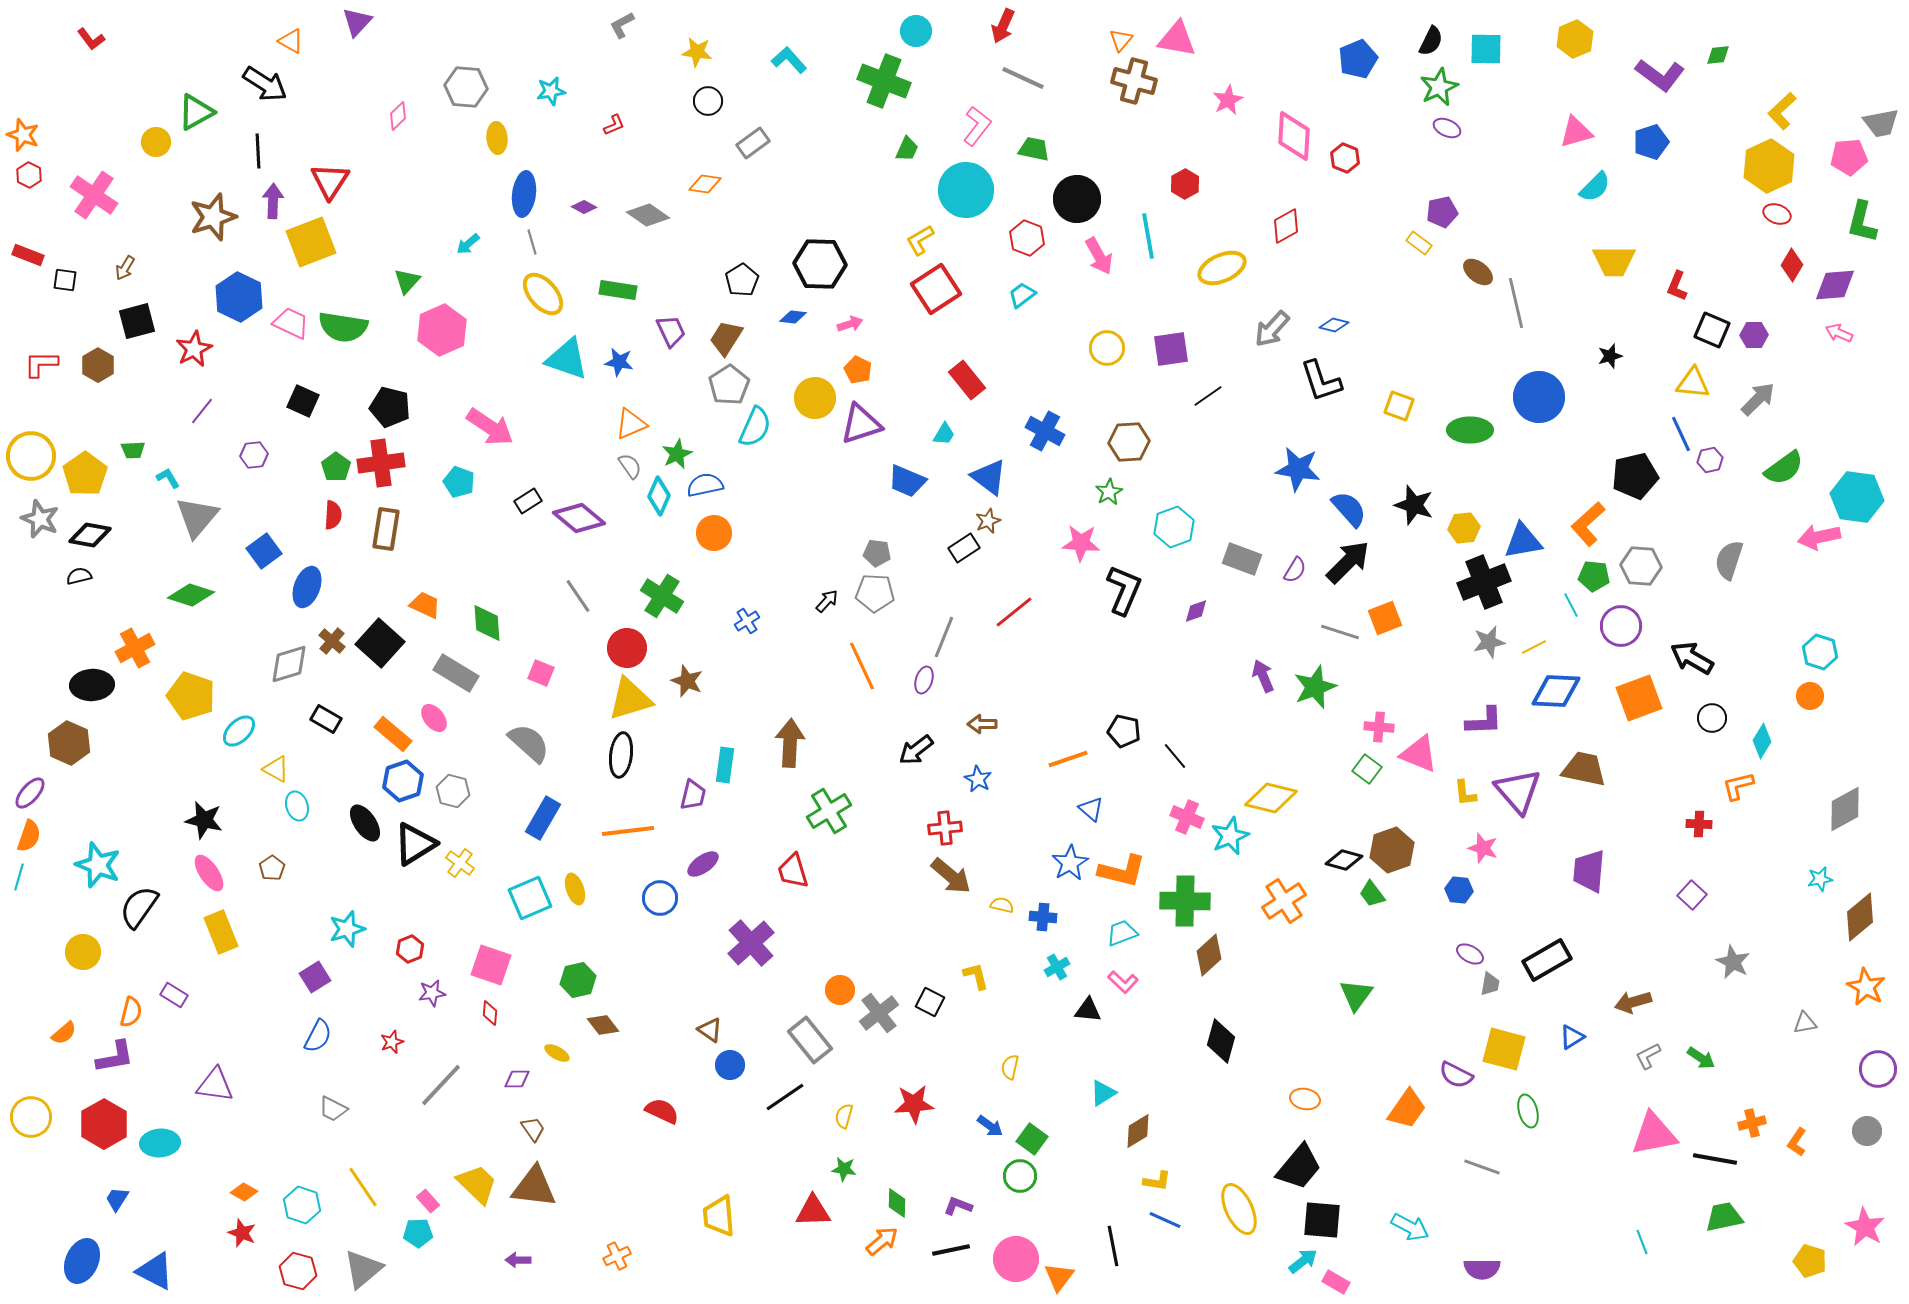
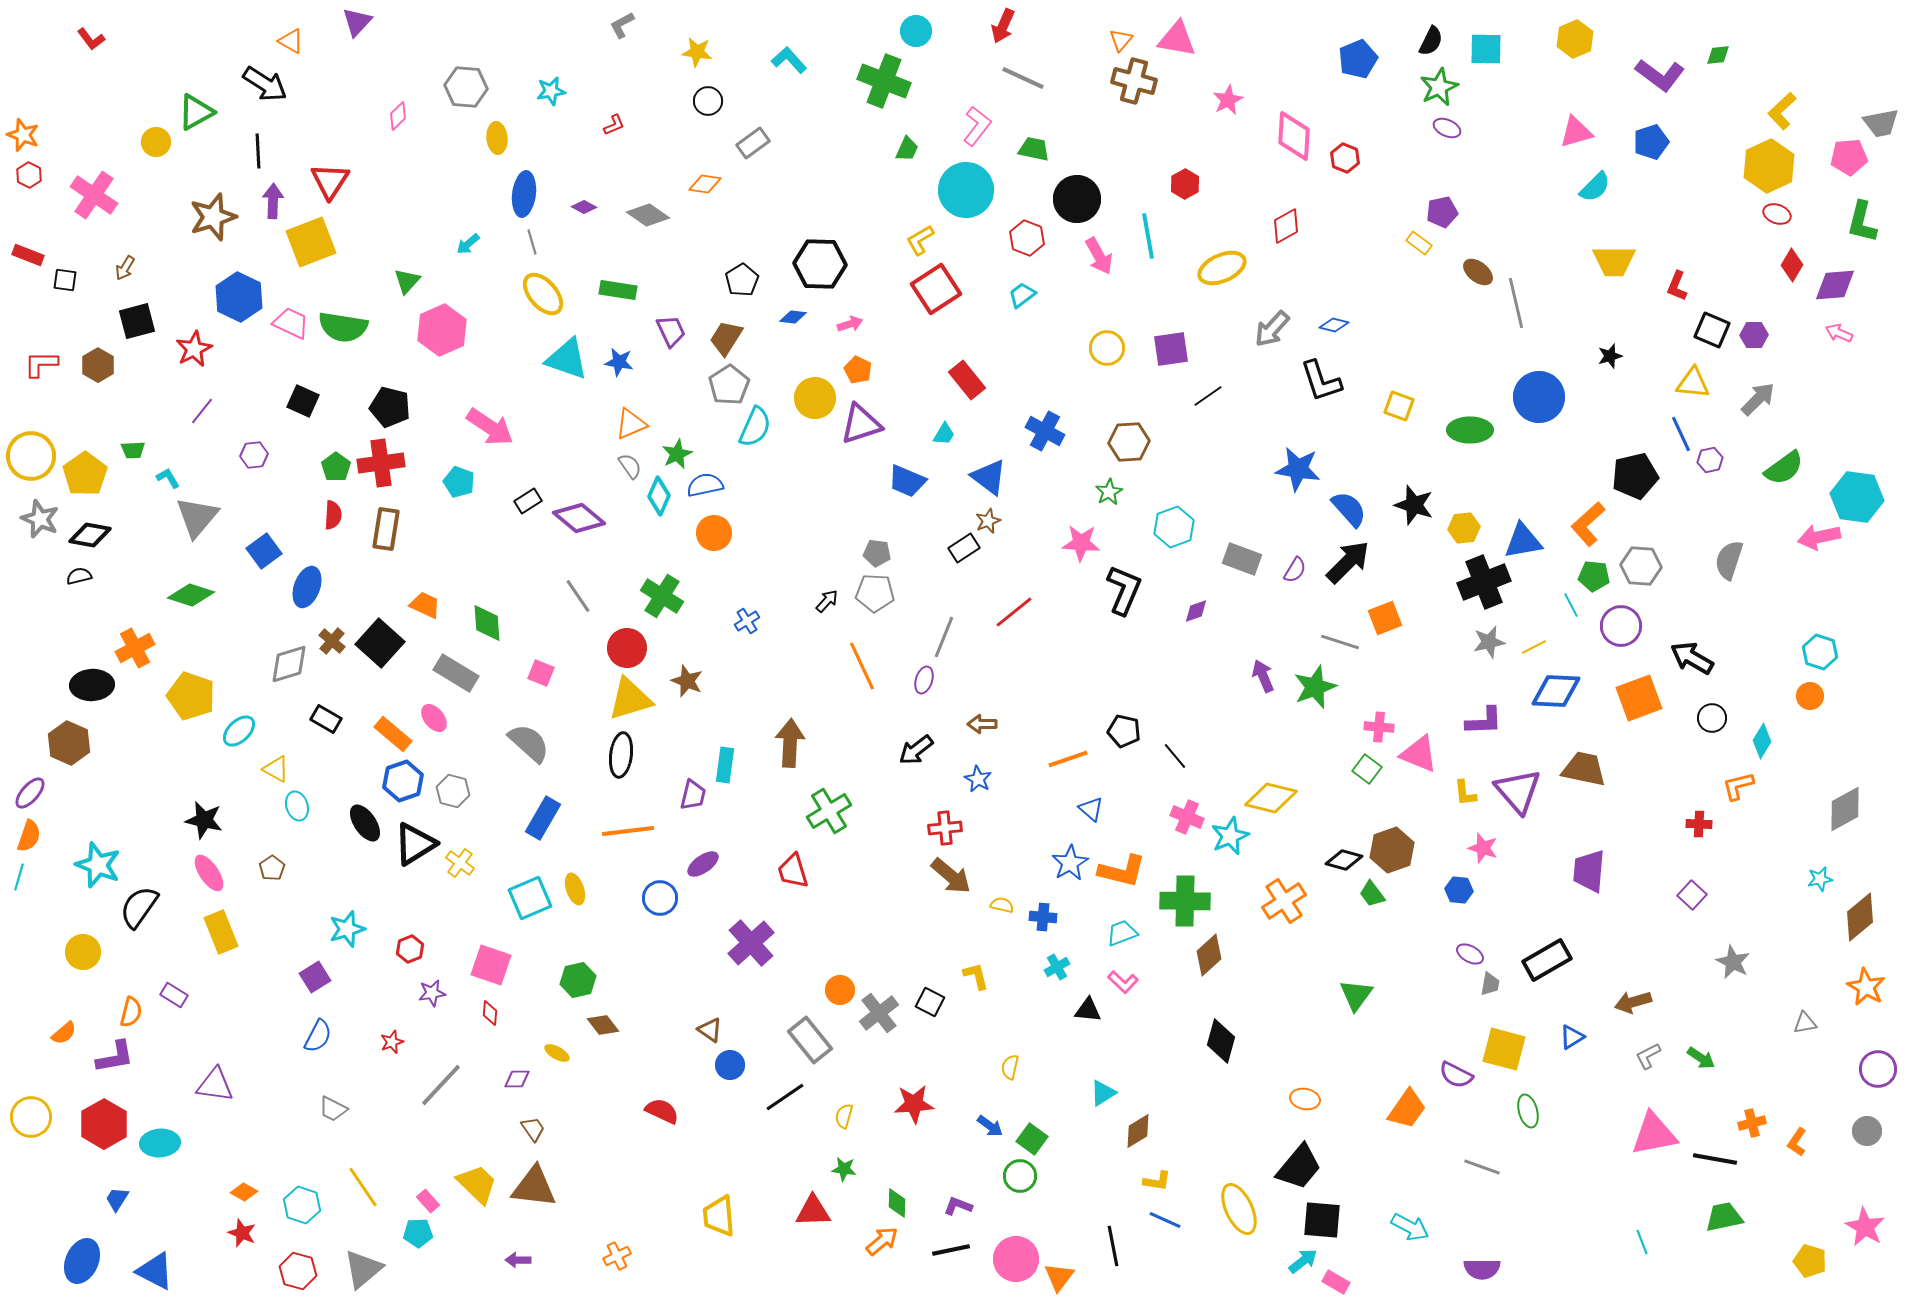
gray line at (1340, 632): moved 10 px down
